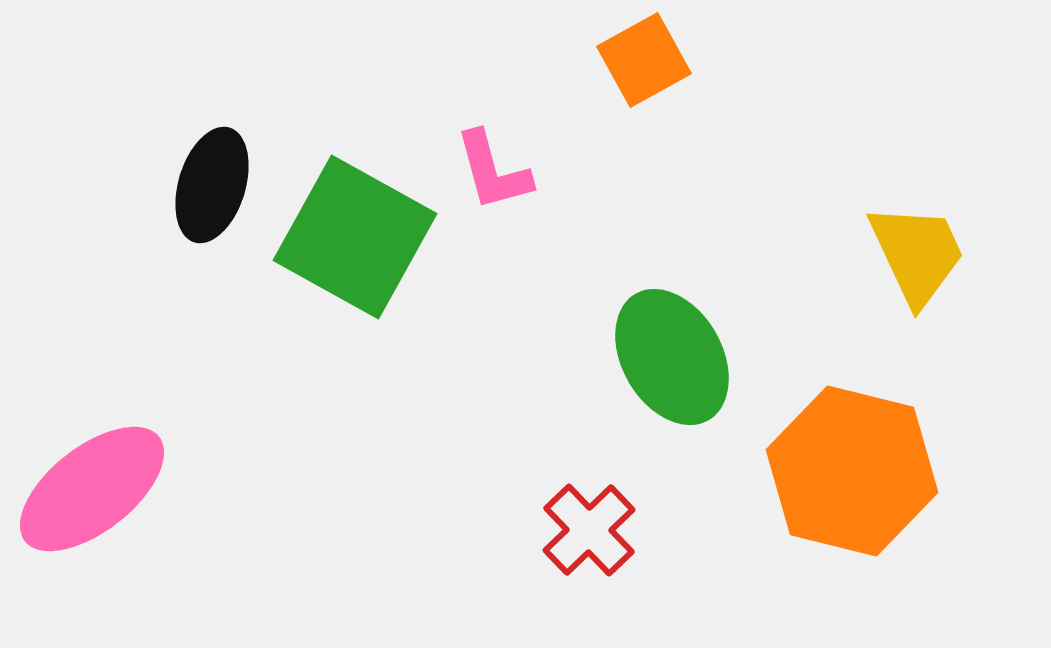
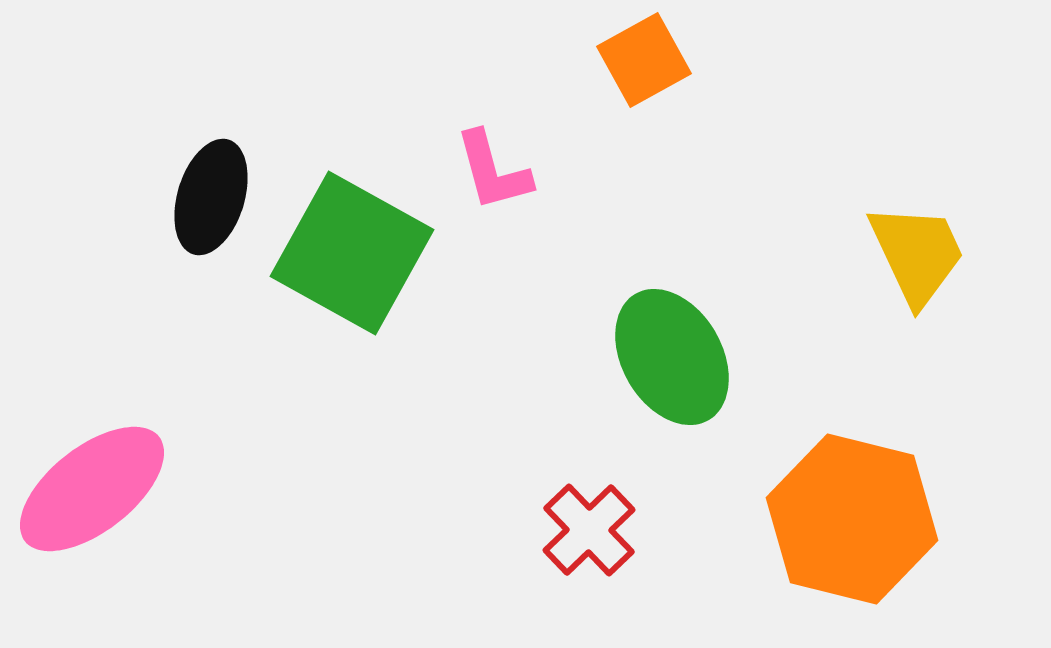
black ellipse: moved 1 px left, 12 px down
green square: moved 3 px left, 16 px down
orange hexagon: moved 48 px down
